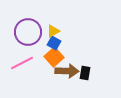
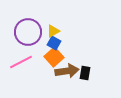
pink line: moved 1 px left, 1 px up
brown arrow: rotated 10 degrees counterclockwise
